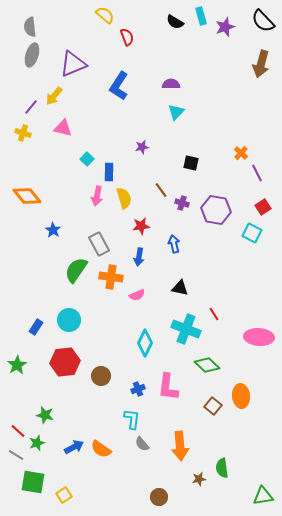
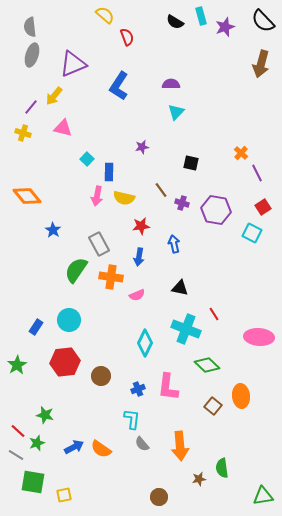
yellow semicircle at (124, 198): rotated 120 degrees clockwise
yellow square at (64, 495): rotated 21 degrees clockwise
